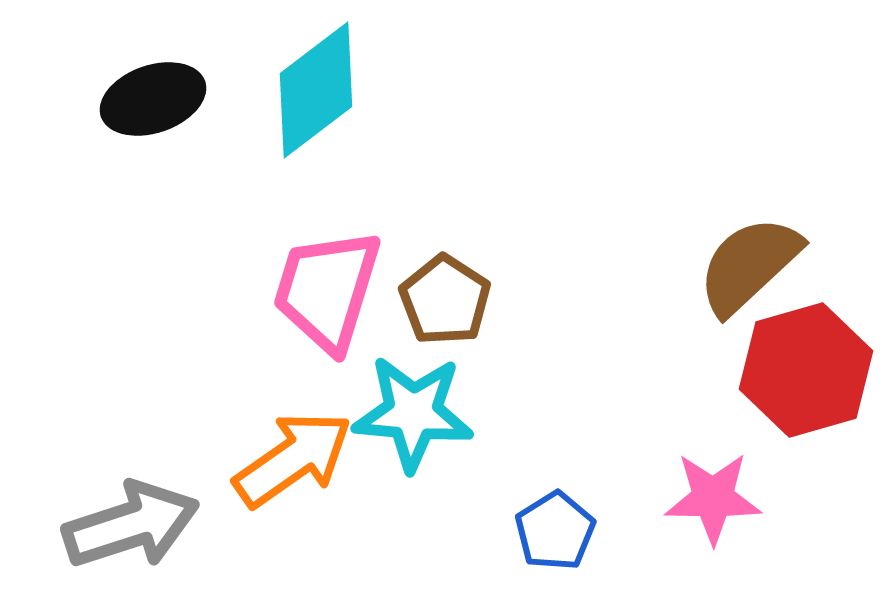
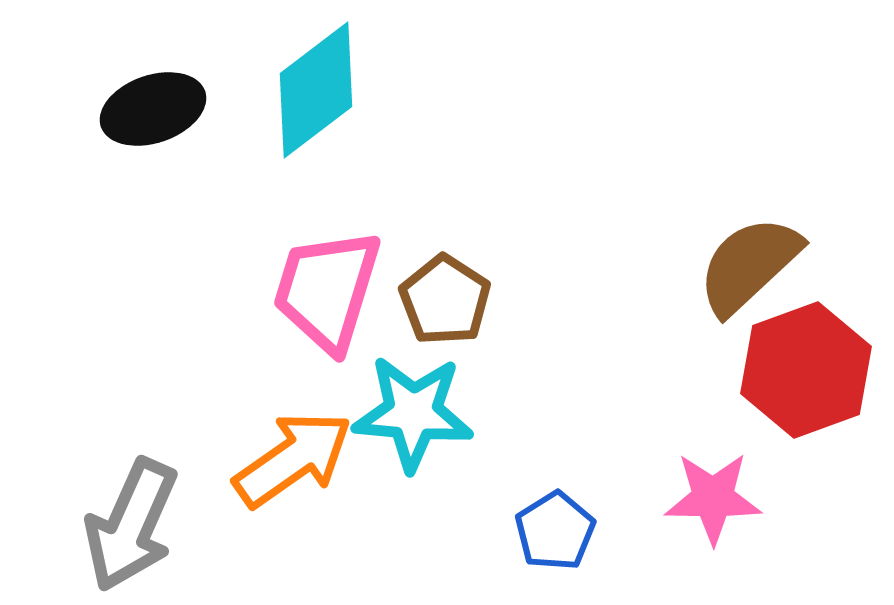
black ellipse: moved 10 px down
red hexagon: rotated 4 degrees counterclockwise
gray arrow: rotated 132 degrees clockwise
